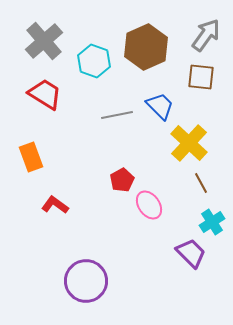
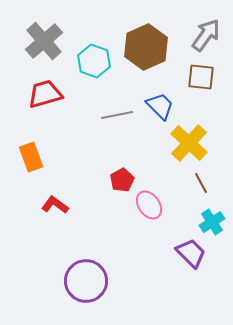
red trapezoid: rotated 48 degrees counterclockwise
